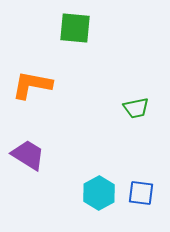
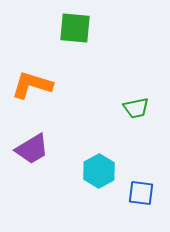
orange L-shape: rotated 6 degrees clockwise
purple trapezoid: moved 4 px right, 6 px up; rotated 117 degrees clockwise
cyan hexagon: moved 22 px up
